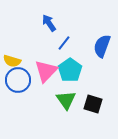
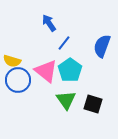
pink triangle: rotated 35 degrees counterclockwise
